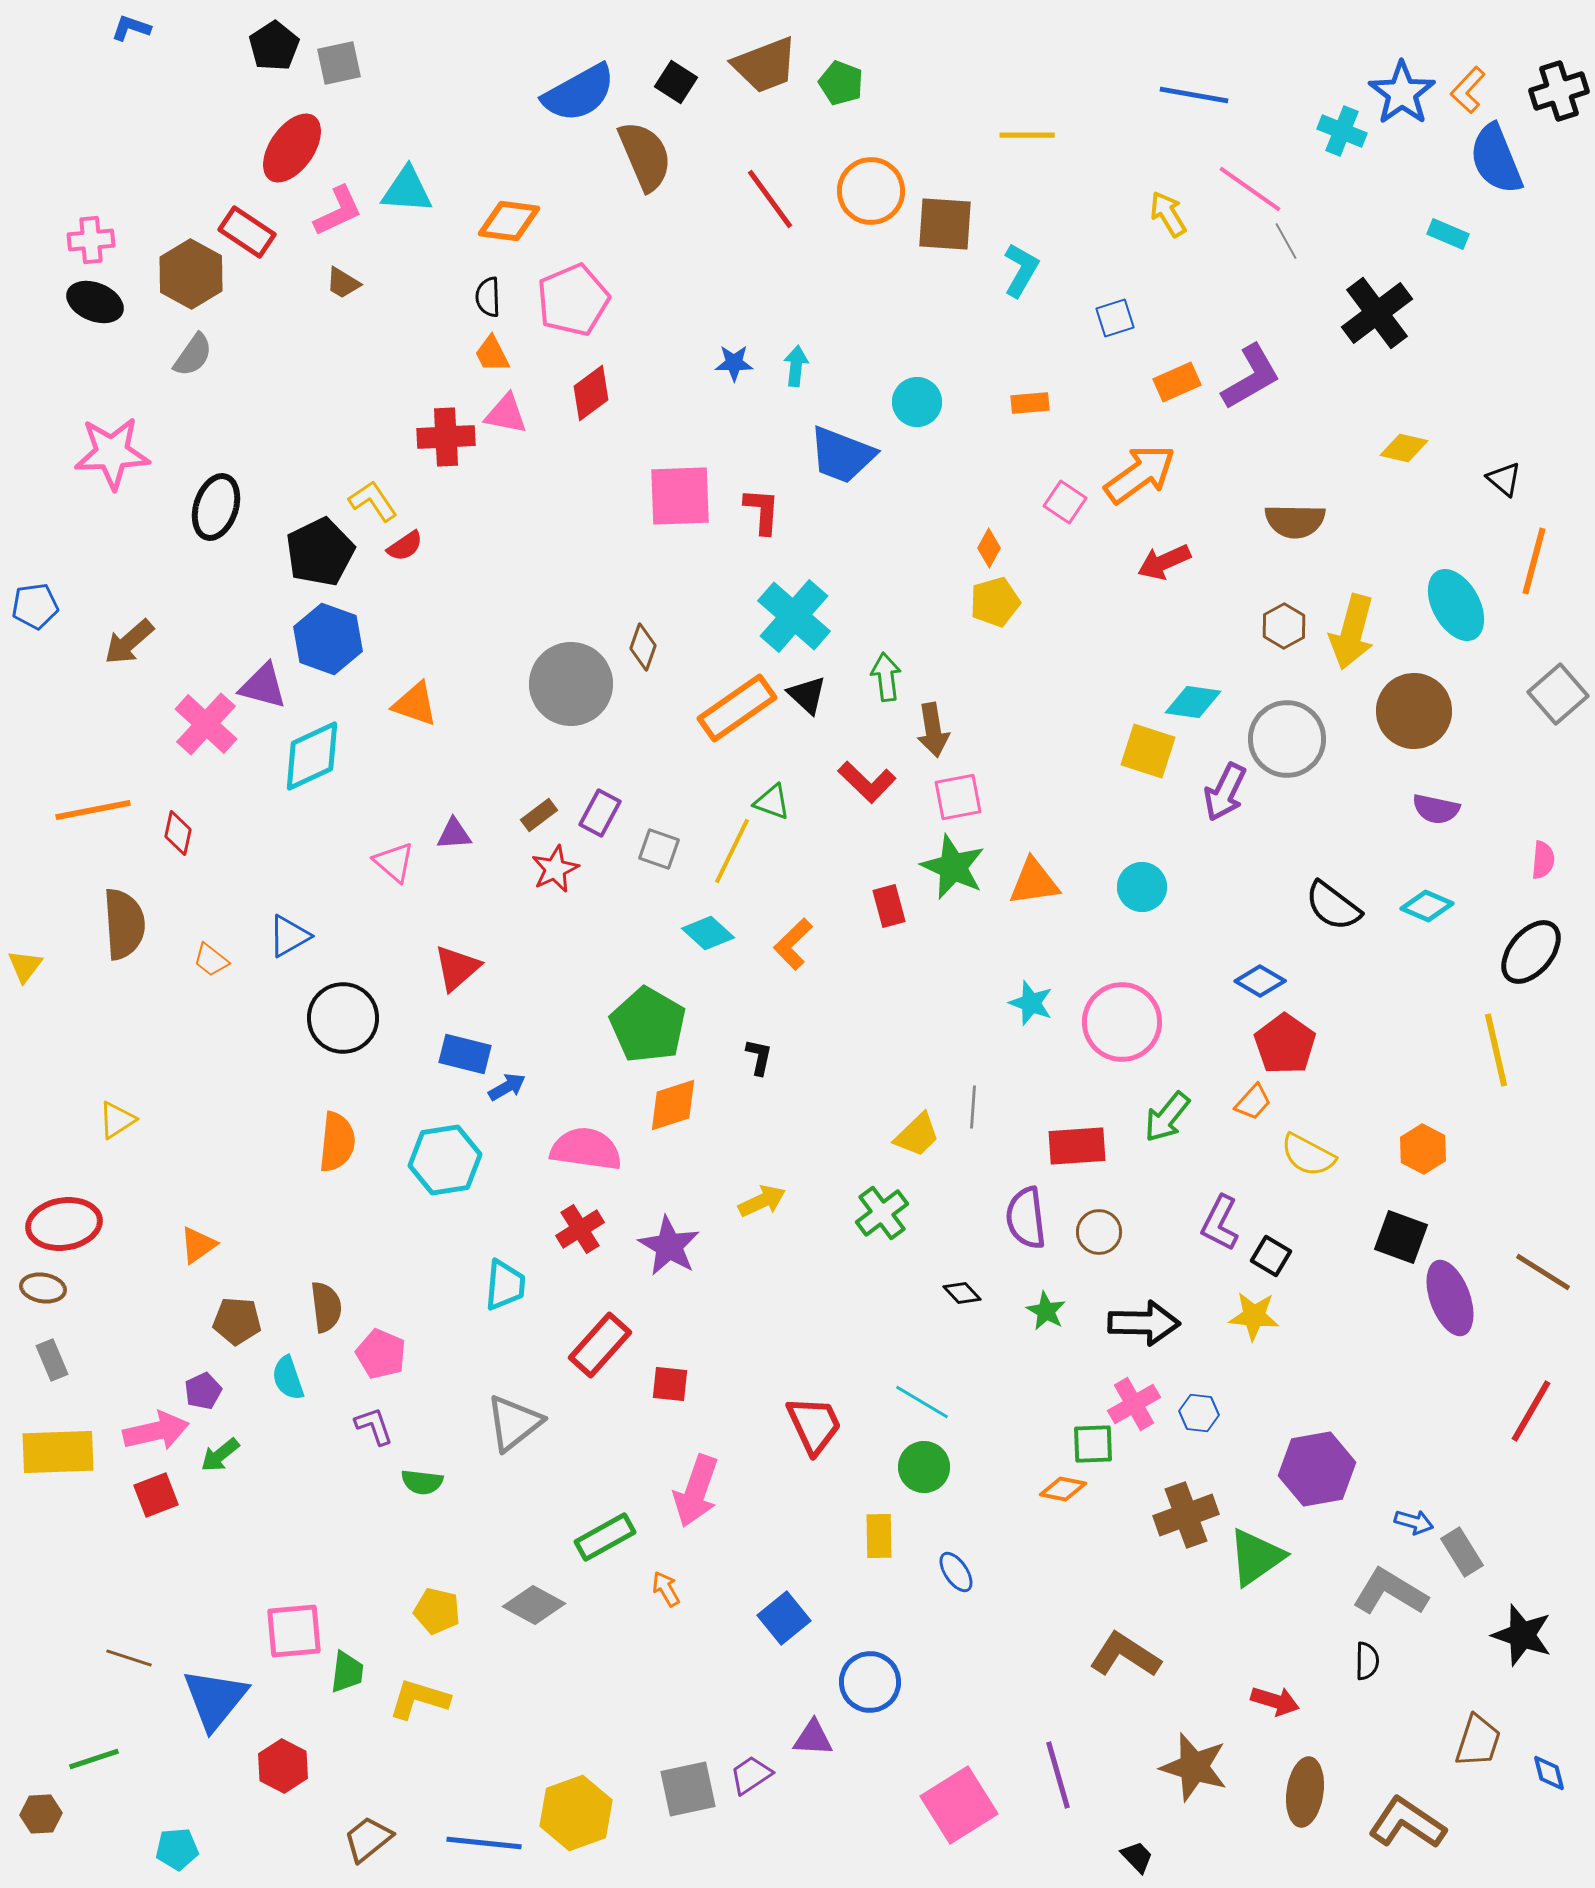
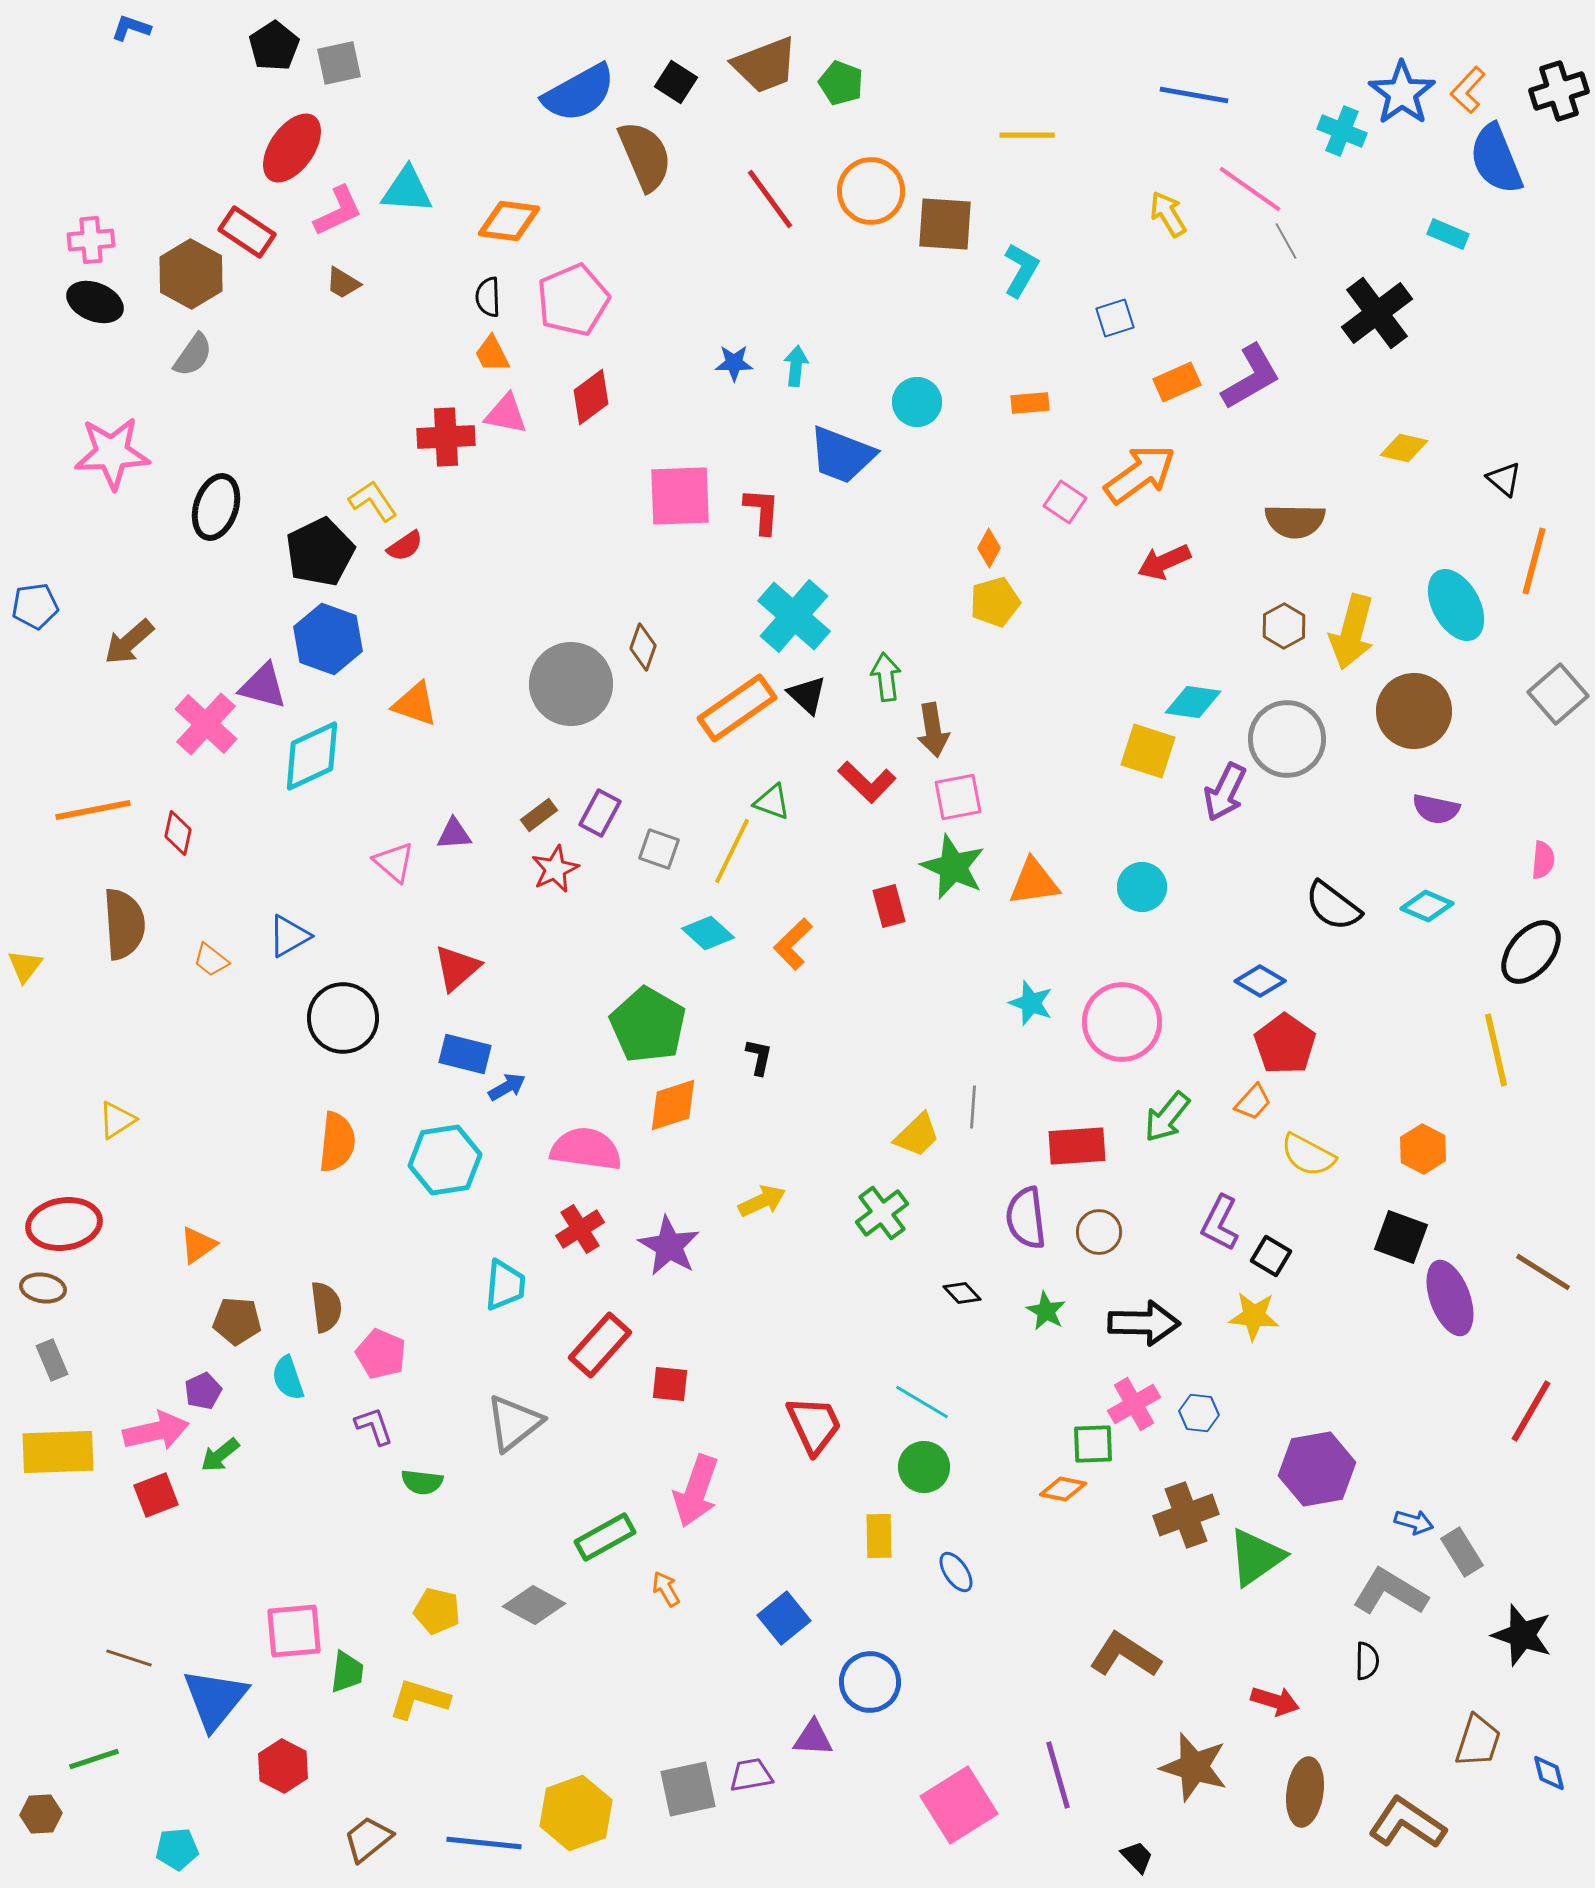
red diamond at (591, 393): moved 4 px down
purple trapezoid at (751, 1775): rotated 24 degrees clockwise
